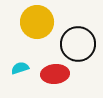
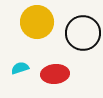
black circle: moved 5 px right, 11 px up
